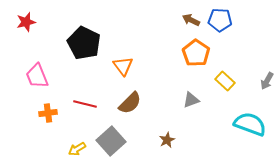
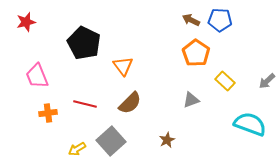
gray arrow: rotated 18 degrees clockwise
